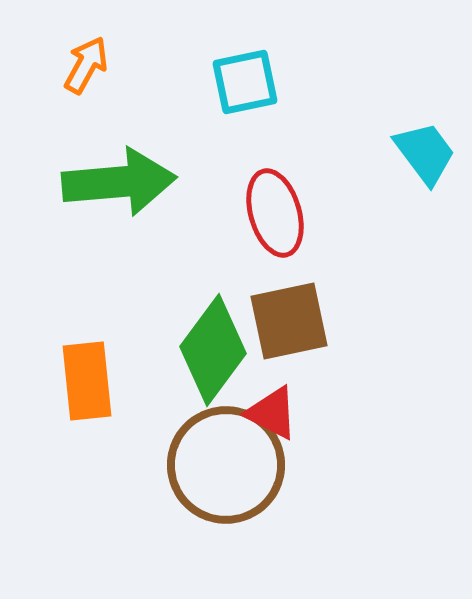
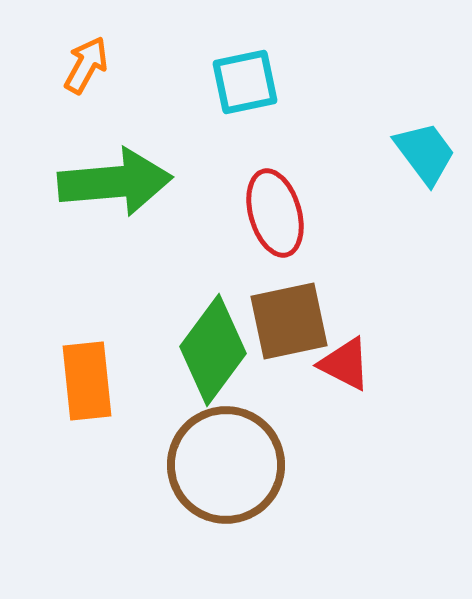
green arrow: moved 4 px left
red triangle: moved 73 px right, 49 px up
